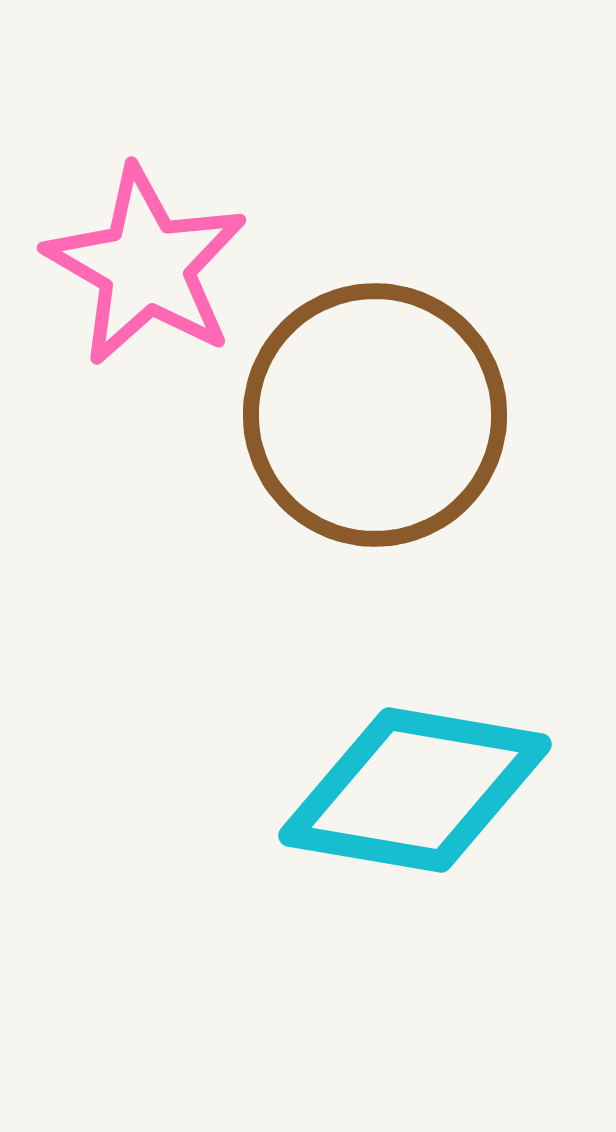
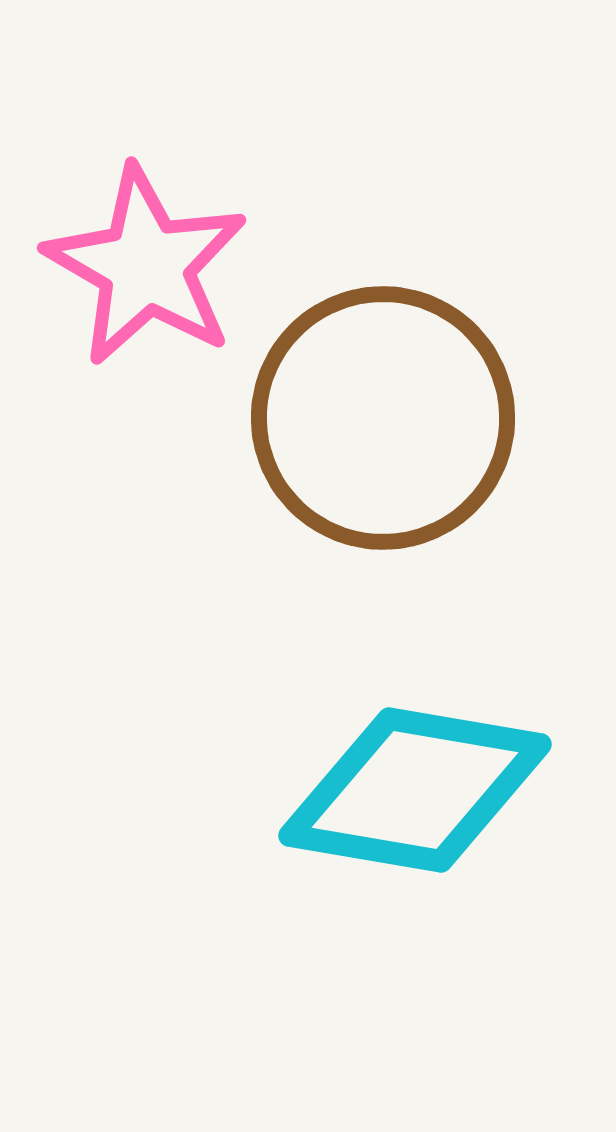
brown circle: moved 8 px right, 3 px down
